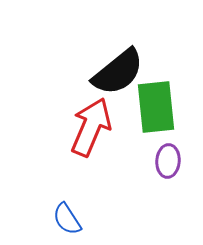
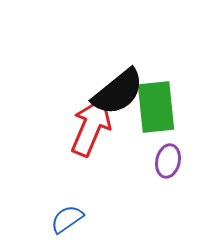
black semicircle: moved 20 px down
purple ellipse: rotated 8 degrees clockwise
blue semicircle: rotated 88 degrees clockwise
